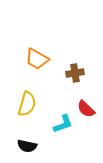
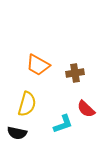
orange trapezoid: moved 1 px right, 6 px down
black semicircle: moved 10 px left, 13 px up
